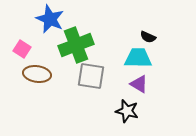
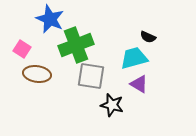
cyan trapezoid: moved 4 px left; rotated 16 degrees counterclockwise
black star: moved 15 px left, 6 px up
